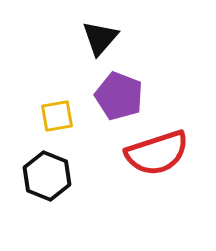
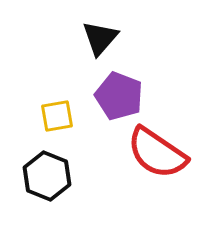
red semicircle: rotated 52 degrees clockwise
